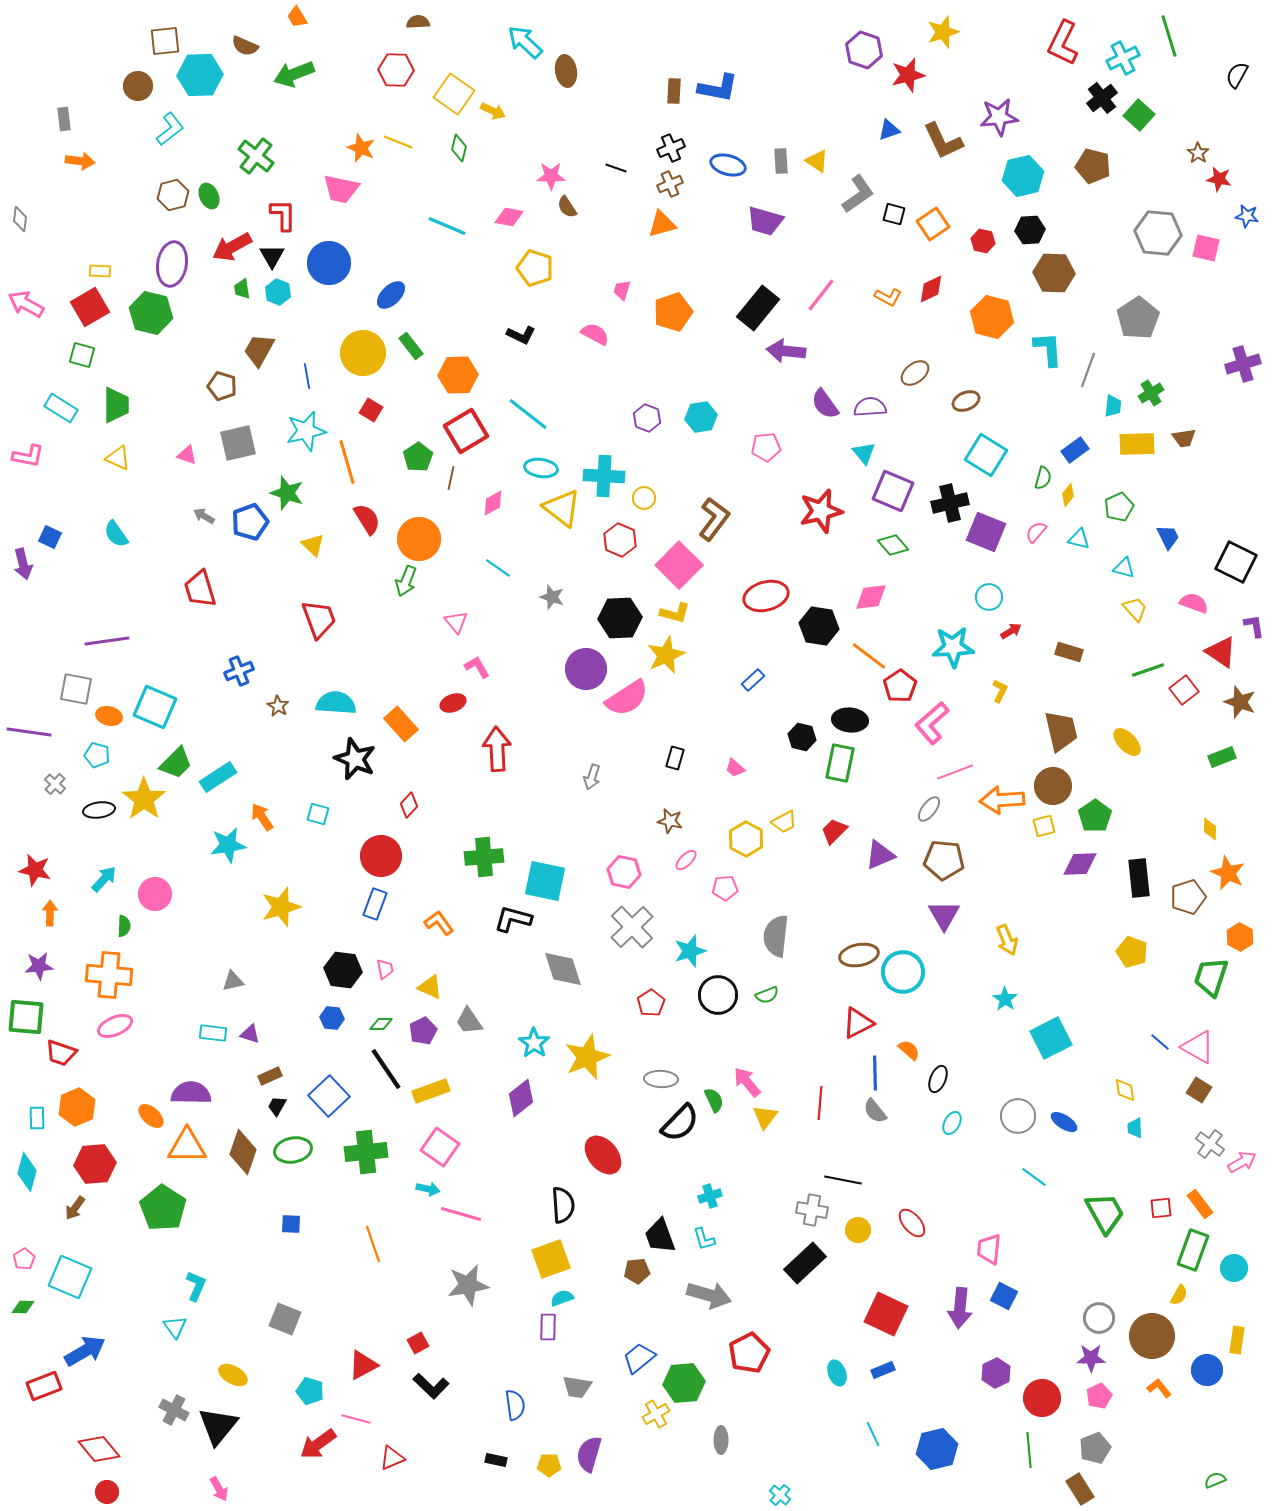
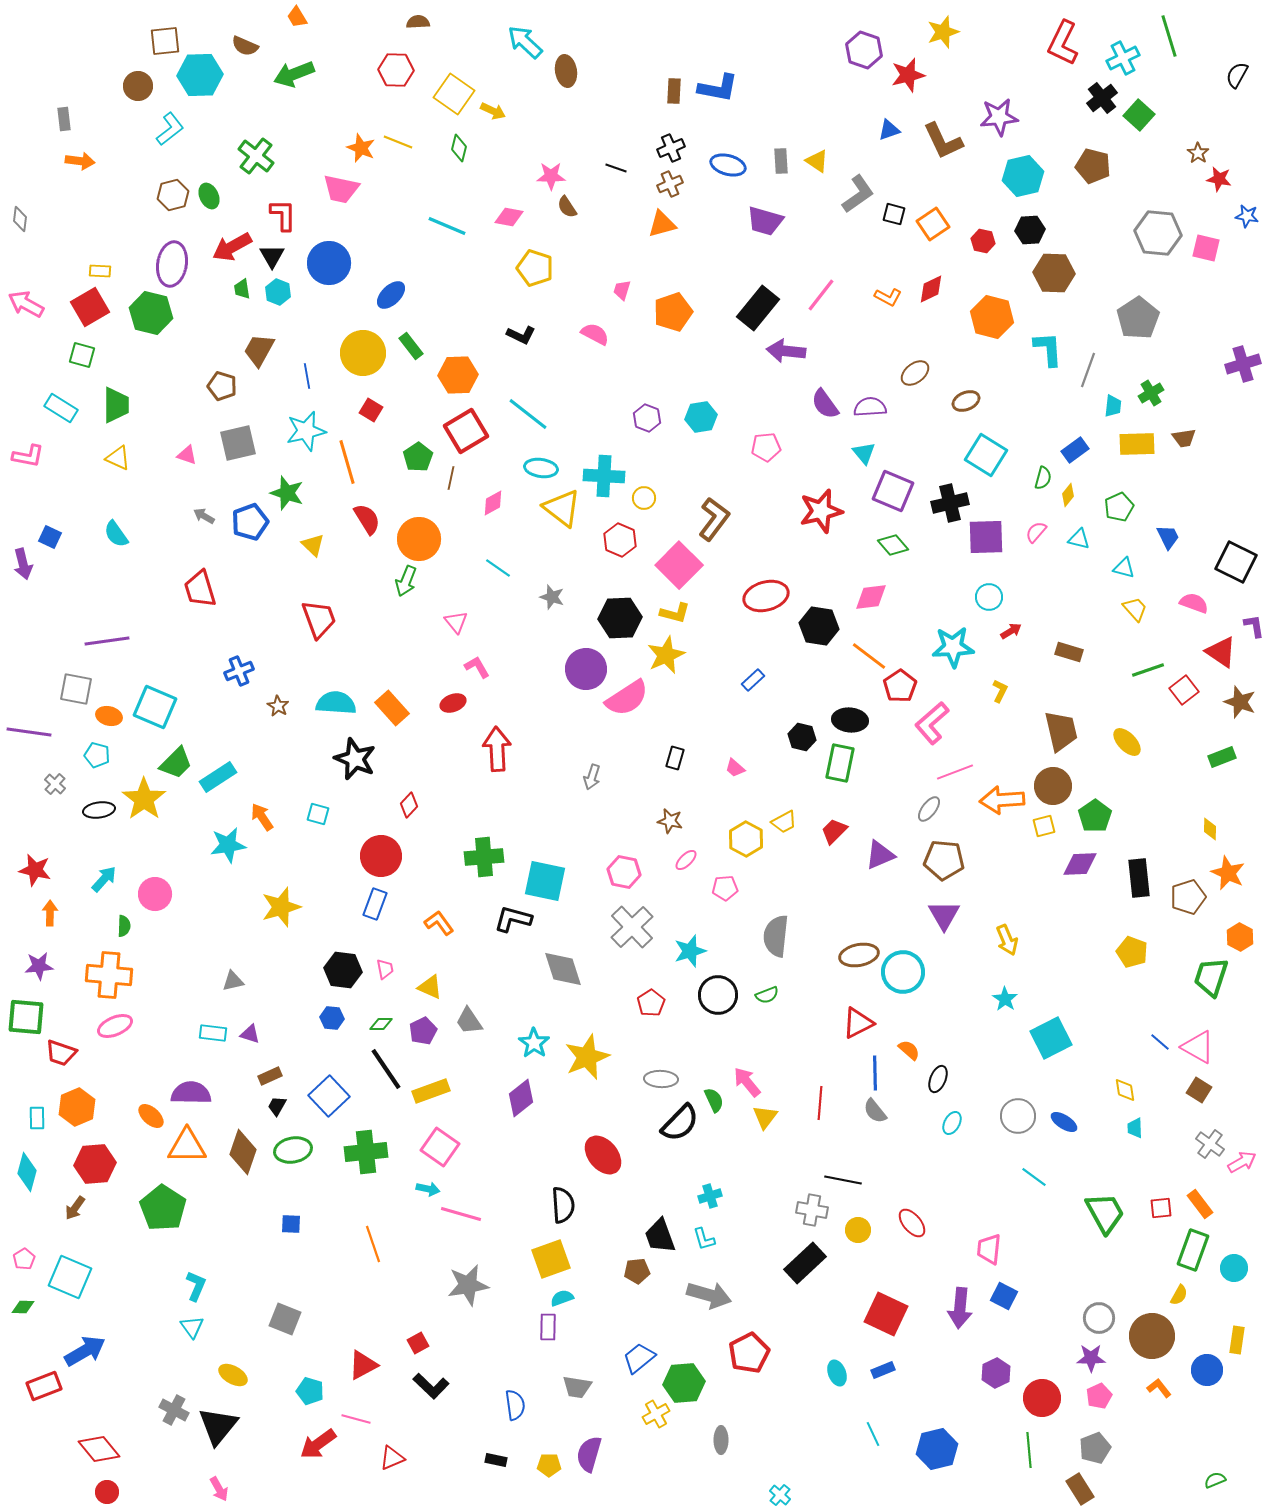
purple square at (986, 532): moved 5 px down; rotated 24 degrees counterclockwise
orange rectangle at (401, 724): moved 9 px left, 16 px up
cyan triangle at (175, 1327): moved 17 px right
